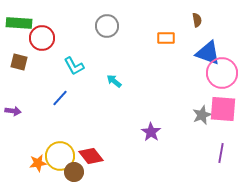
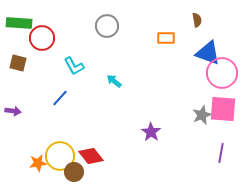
brown square: moved 1 px left, 1 px down
